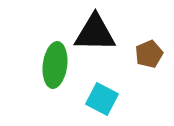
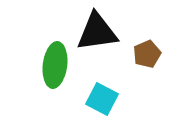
black triangle: moved 2 px right, 1 px up; rotated 9 degrees counterclockwise
brown pentagon: moved 2 px left
